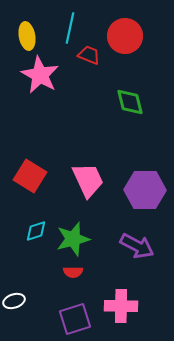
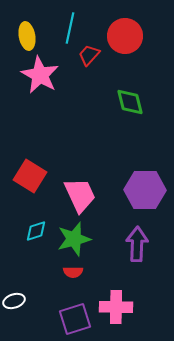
red trapezoid: rotated 70 degrees counterclockwise
pink trapezoid: moved 8 px left, 15 px down
green star: moved 1 px right
purple arrow: moved 2 px up; rotated 116 degrees counterclockwise
pink cross: moved 5 px left, 1 px down
